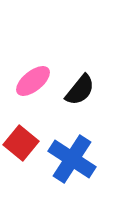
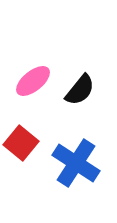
blue cross: moved 4 px right, 4 px down
